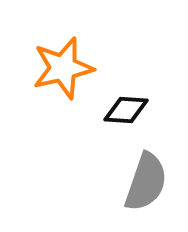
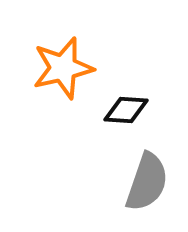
gray semicircle: moved 1 px right
